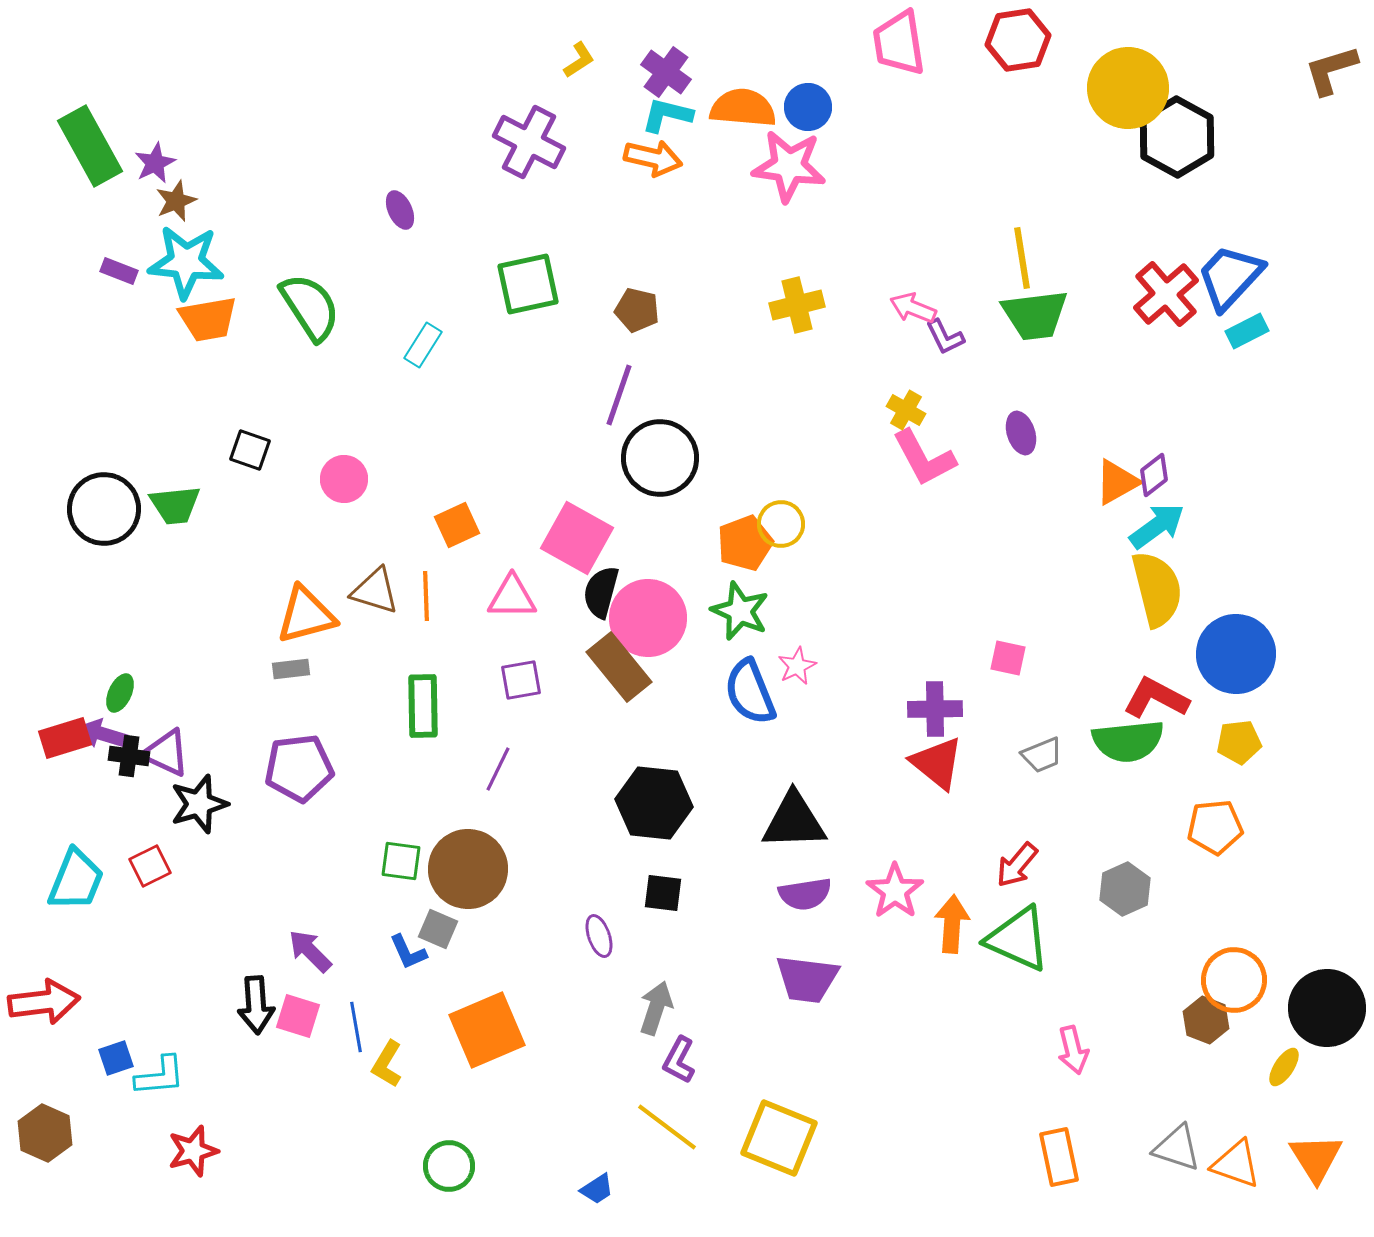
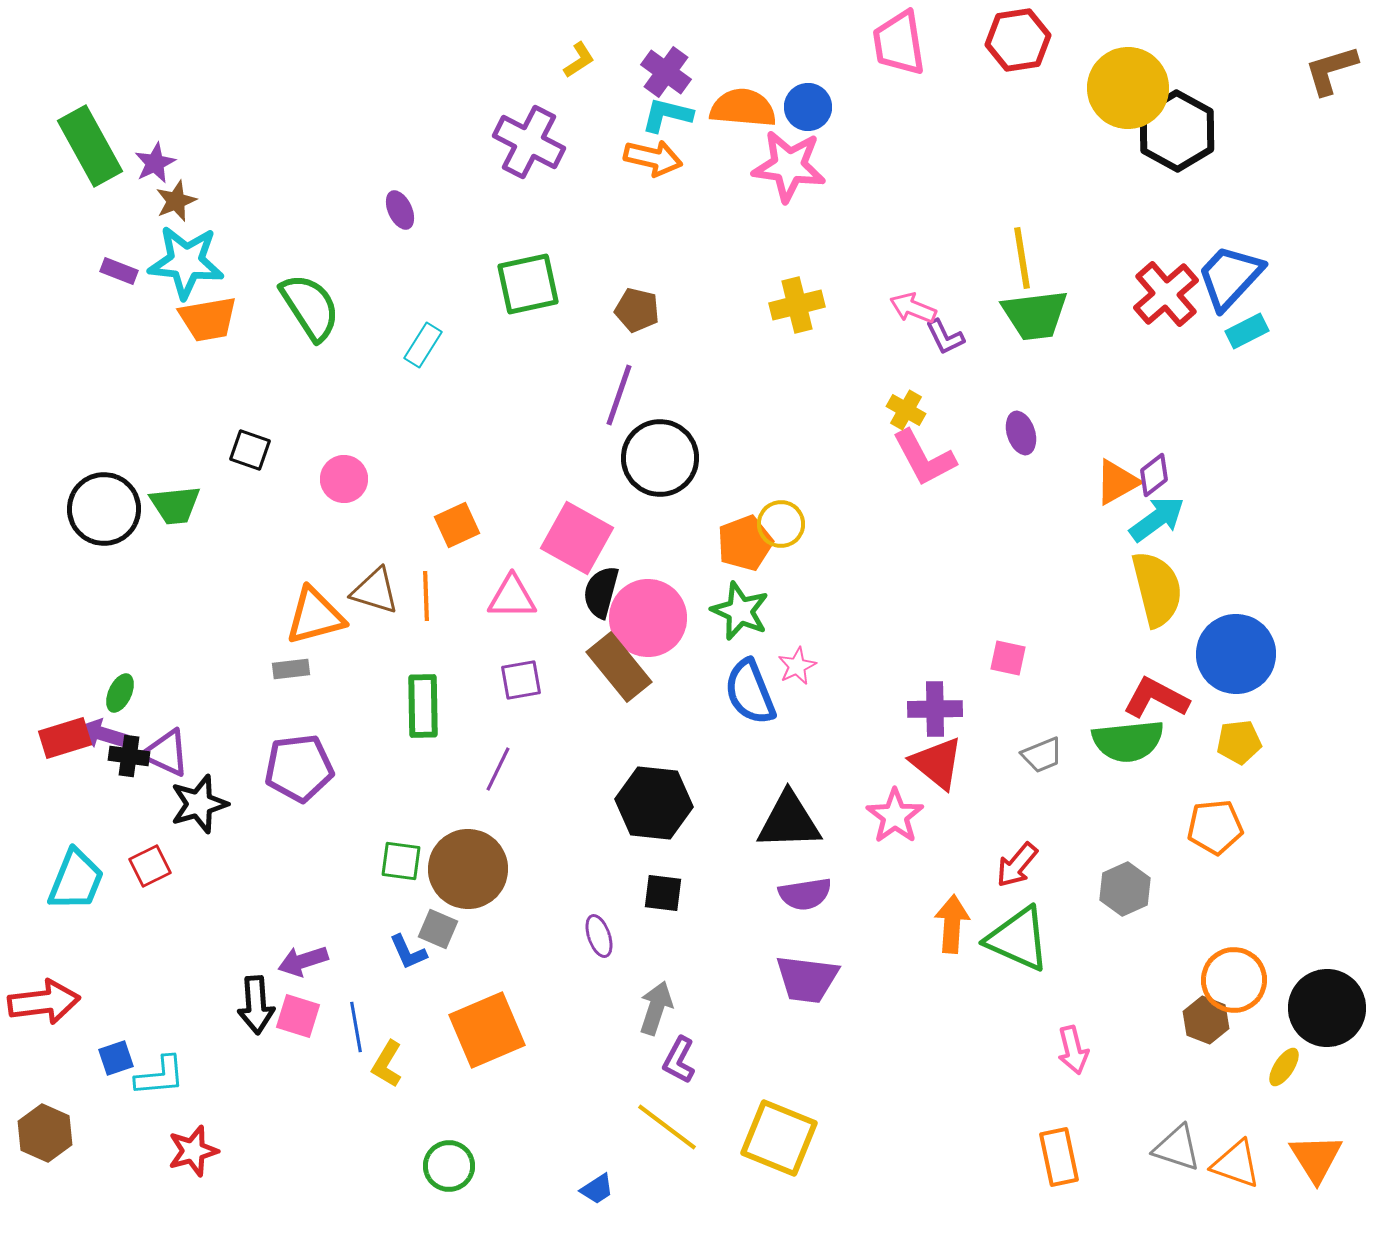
black hexagon at (1177, 137): moved 6 px up
cyan arrow at (1157, 526): moved 7 px up
orange triangle at (306, 615): moved 9 px right, 1 px down
black triangle at (794, 821): moved 5 px left
pink star at (895, 891): moved 75 px up
purple arrow at (310, 951): moved 7 px left, 10 px down; rotated 63 degrees counterclockwise
